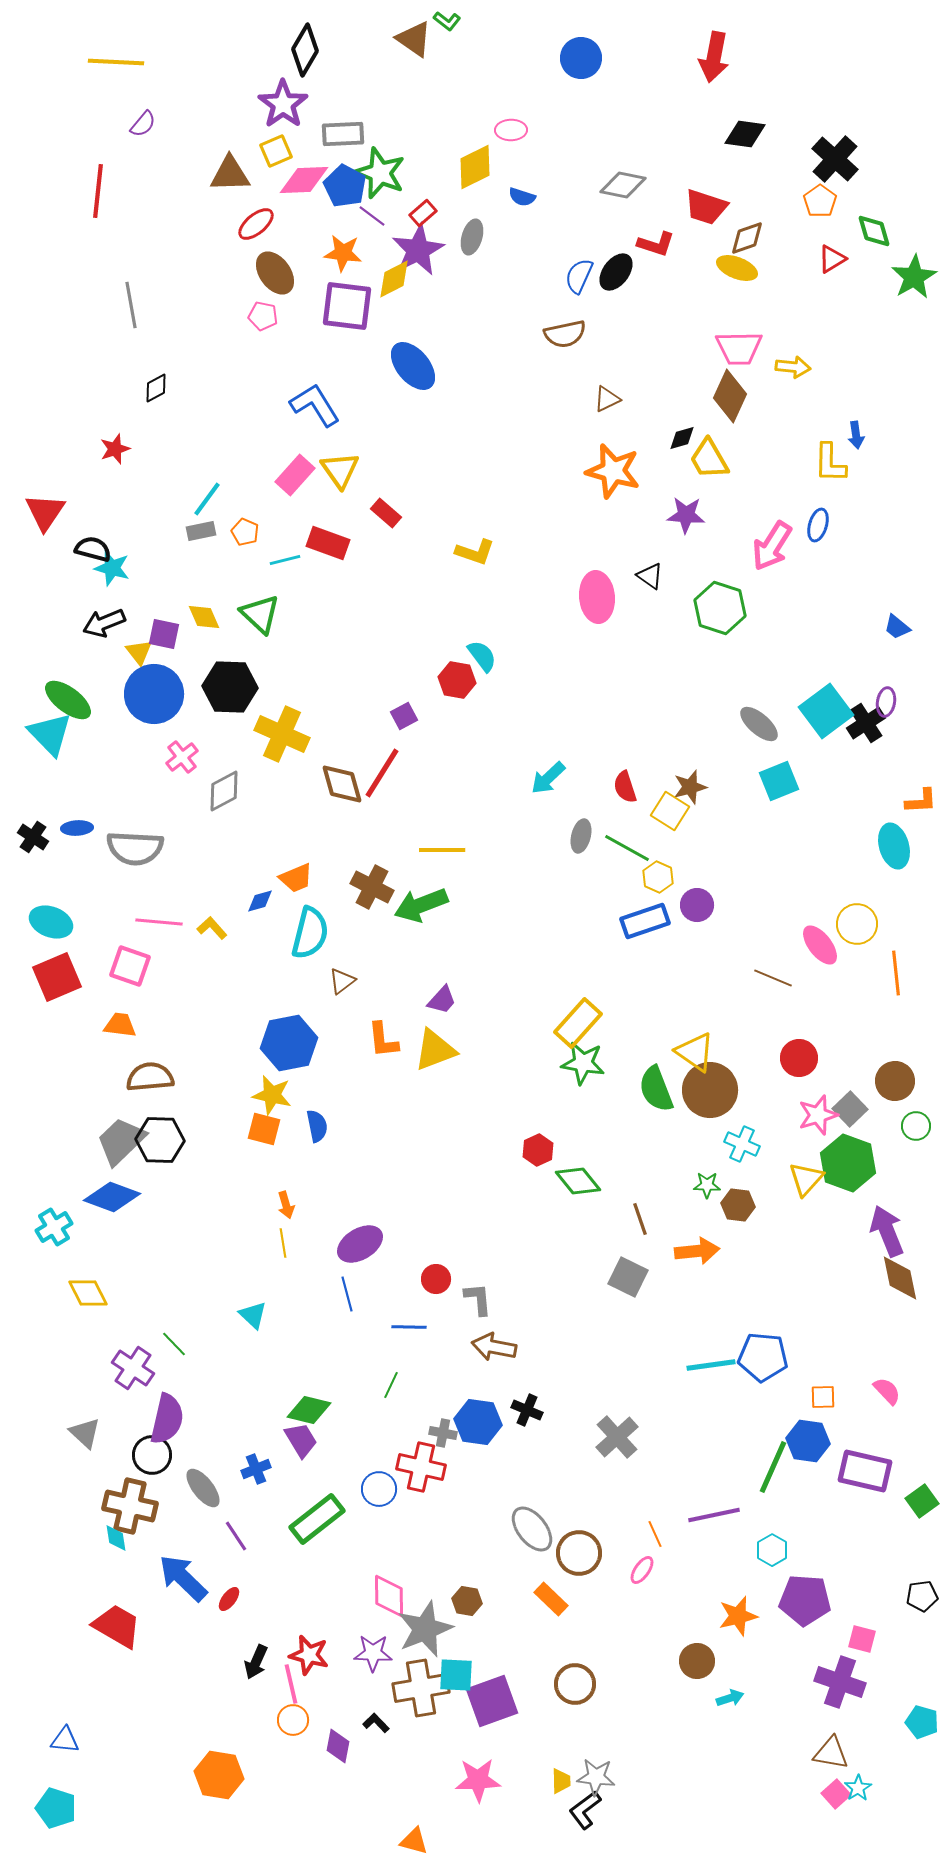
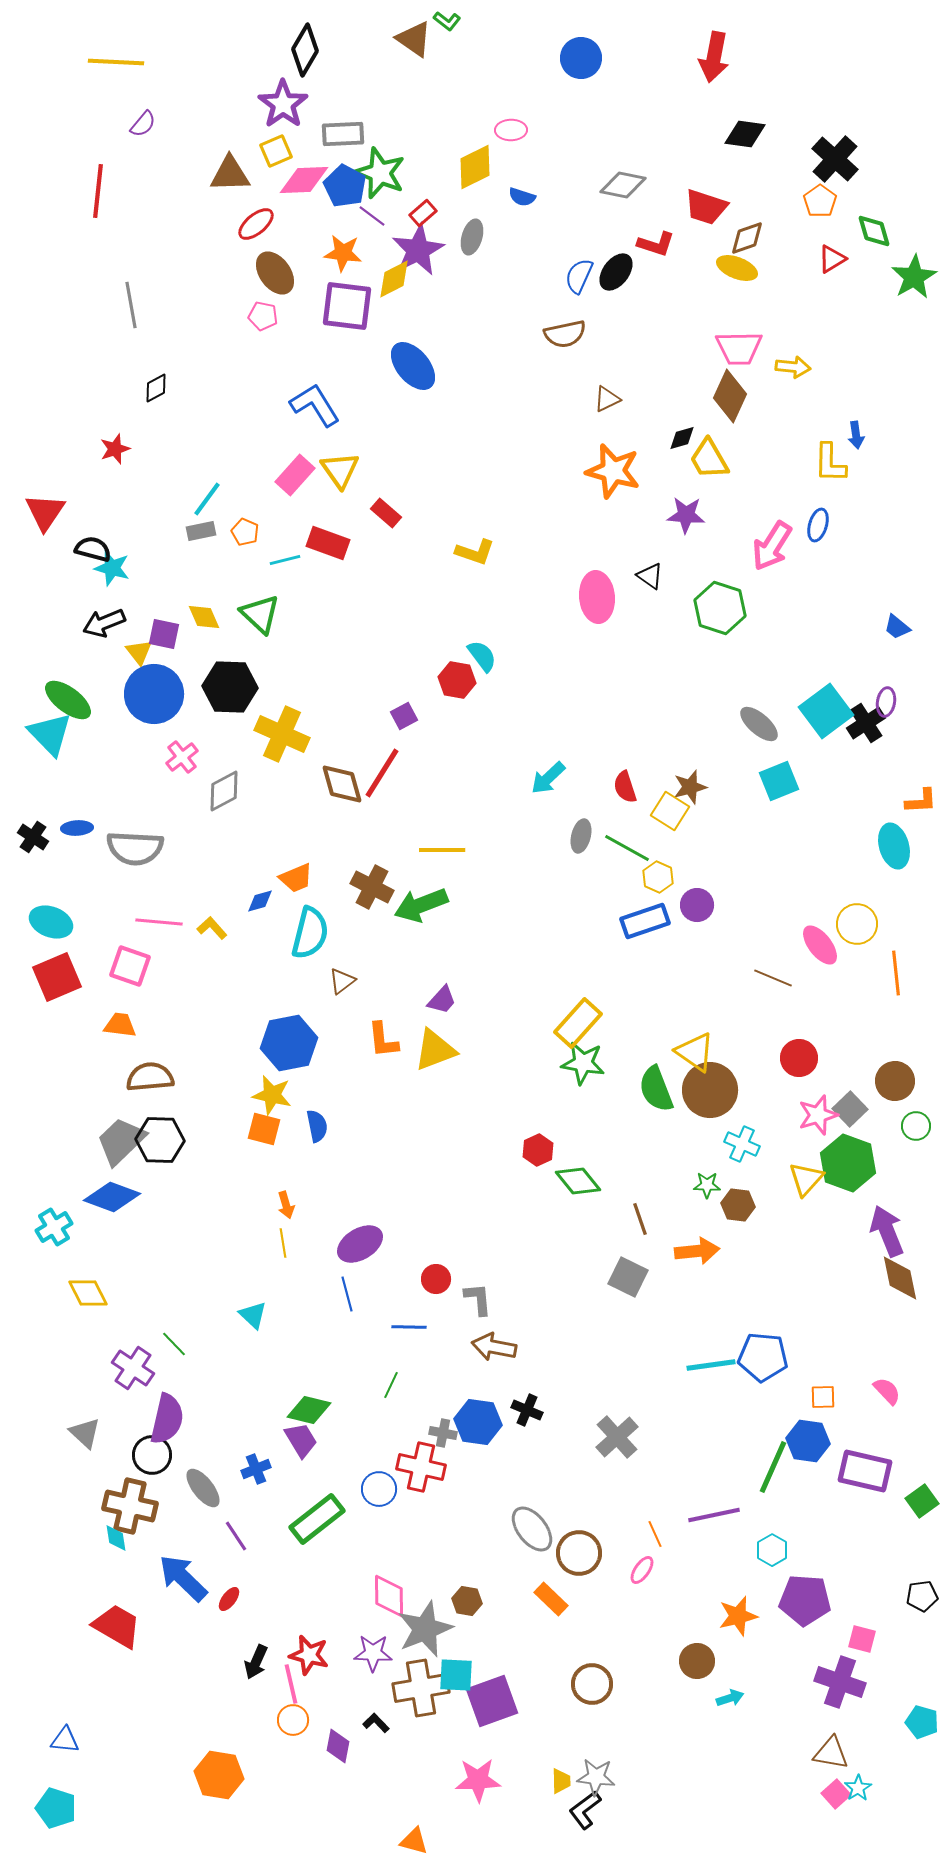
brown circle at (575, 1684): moved 17 px right
